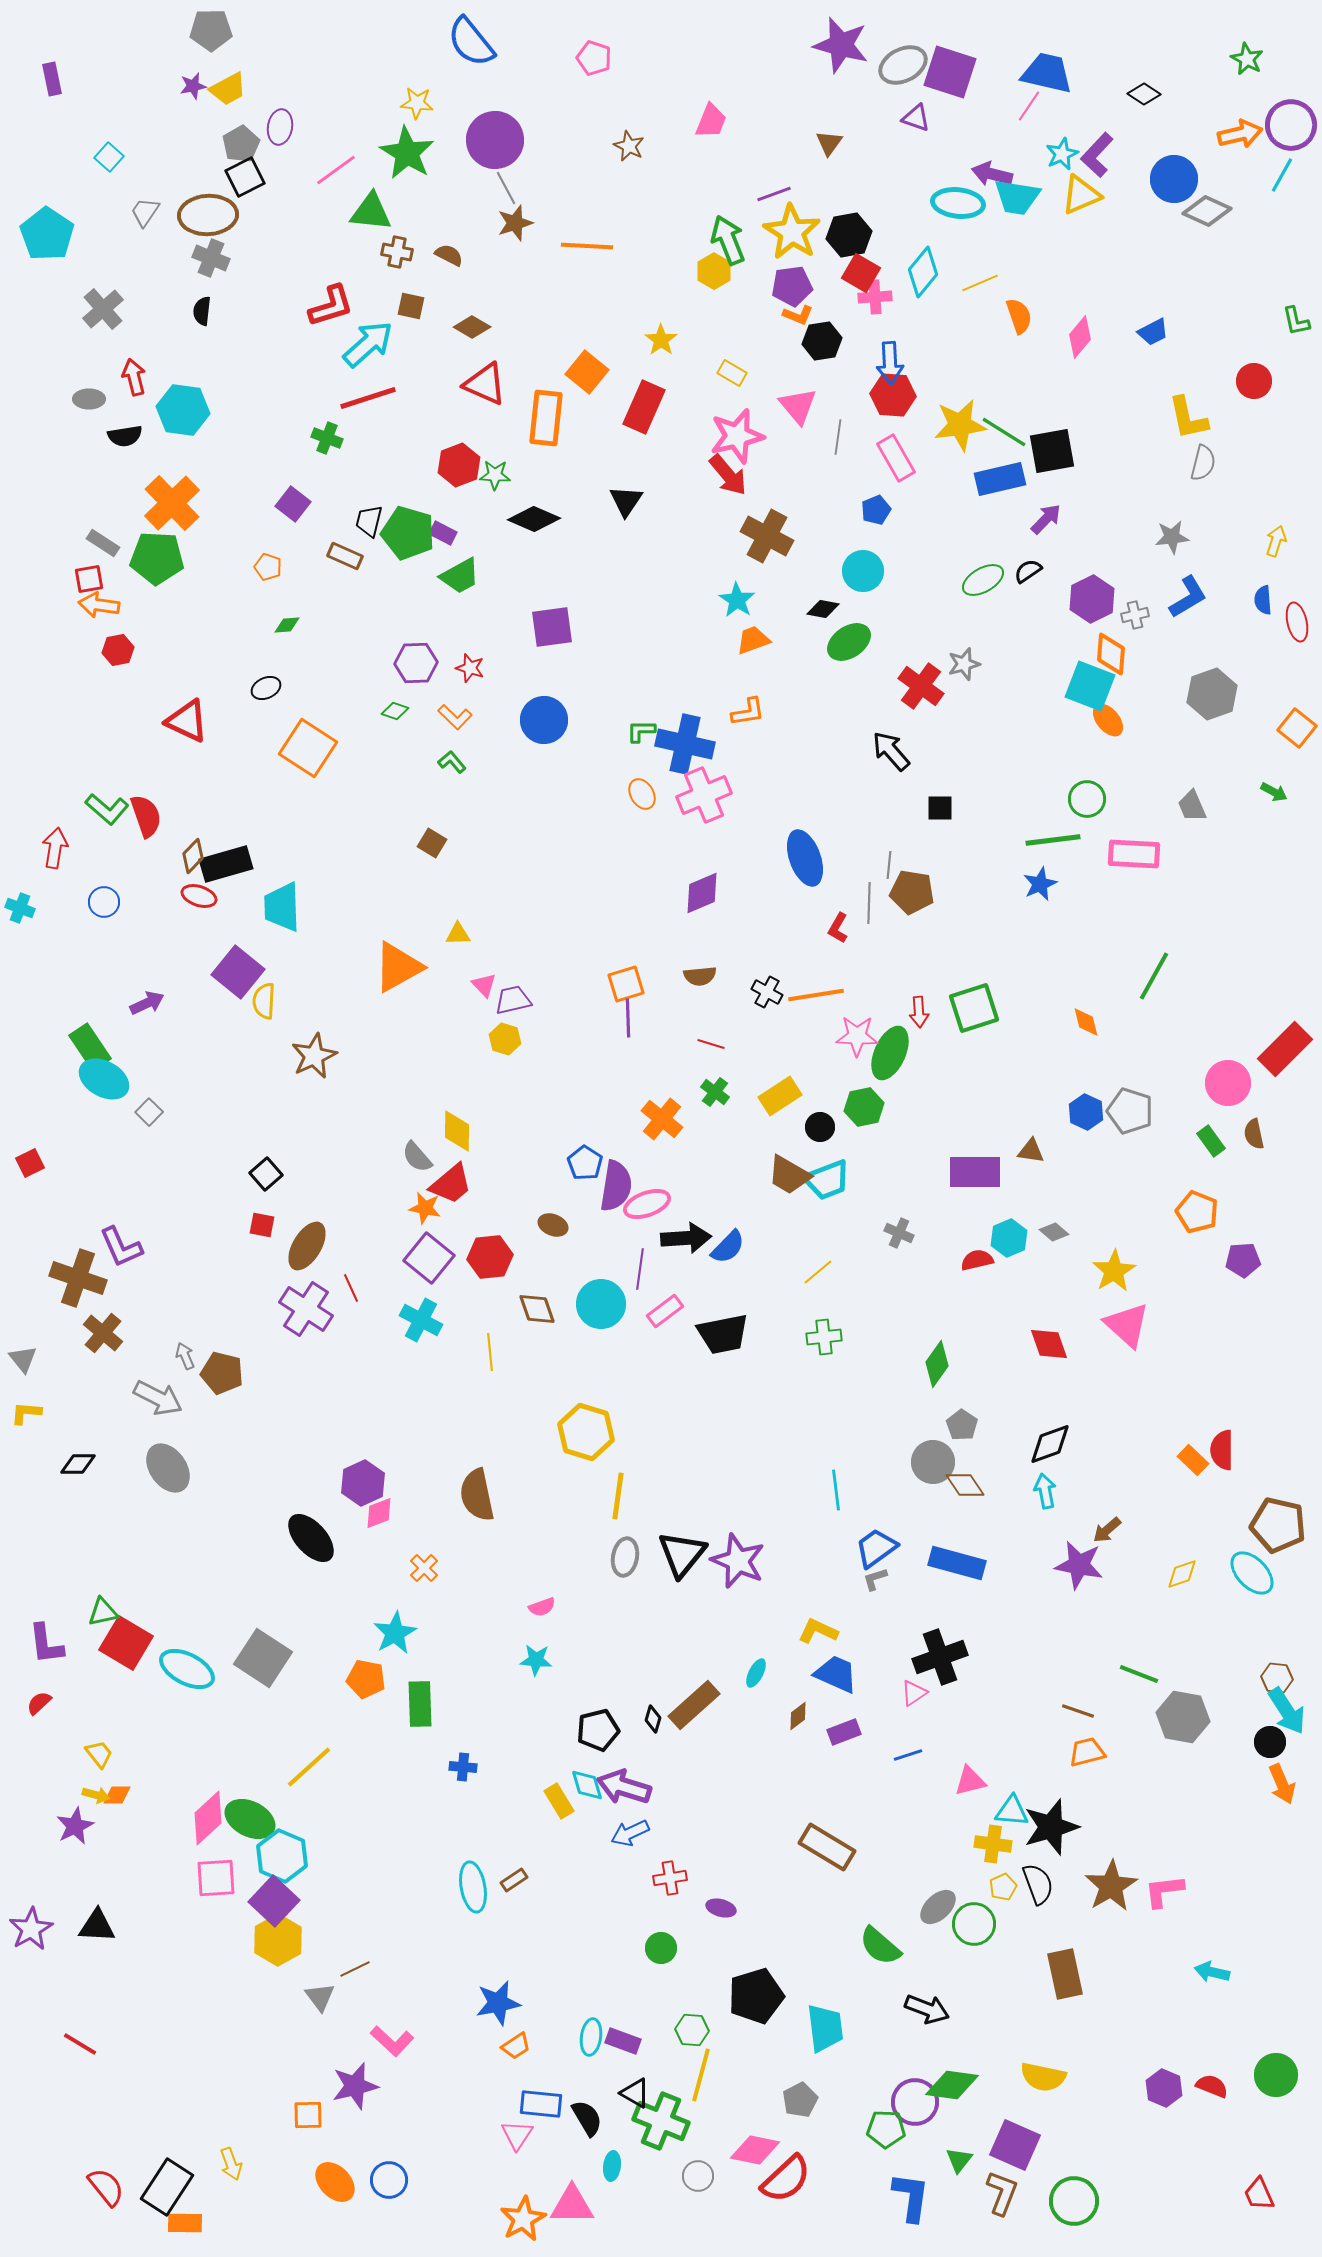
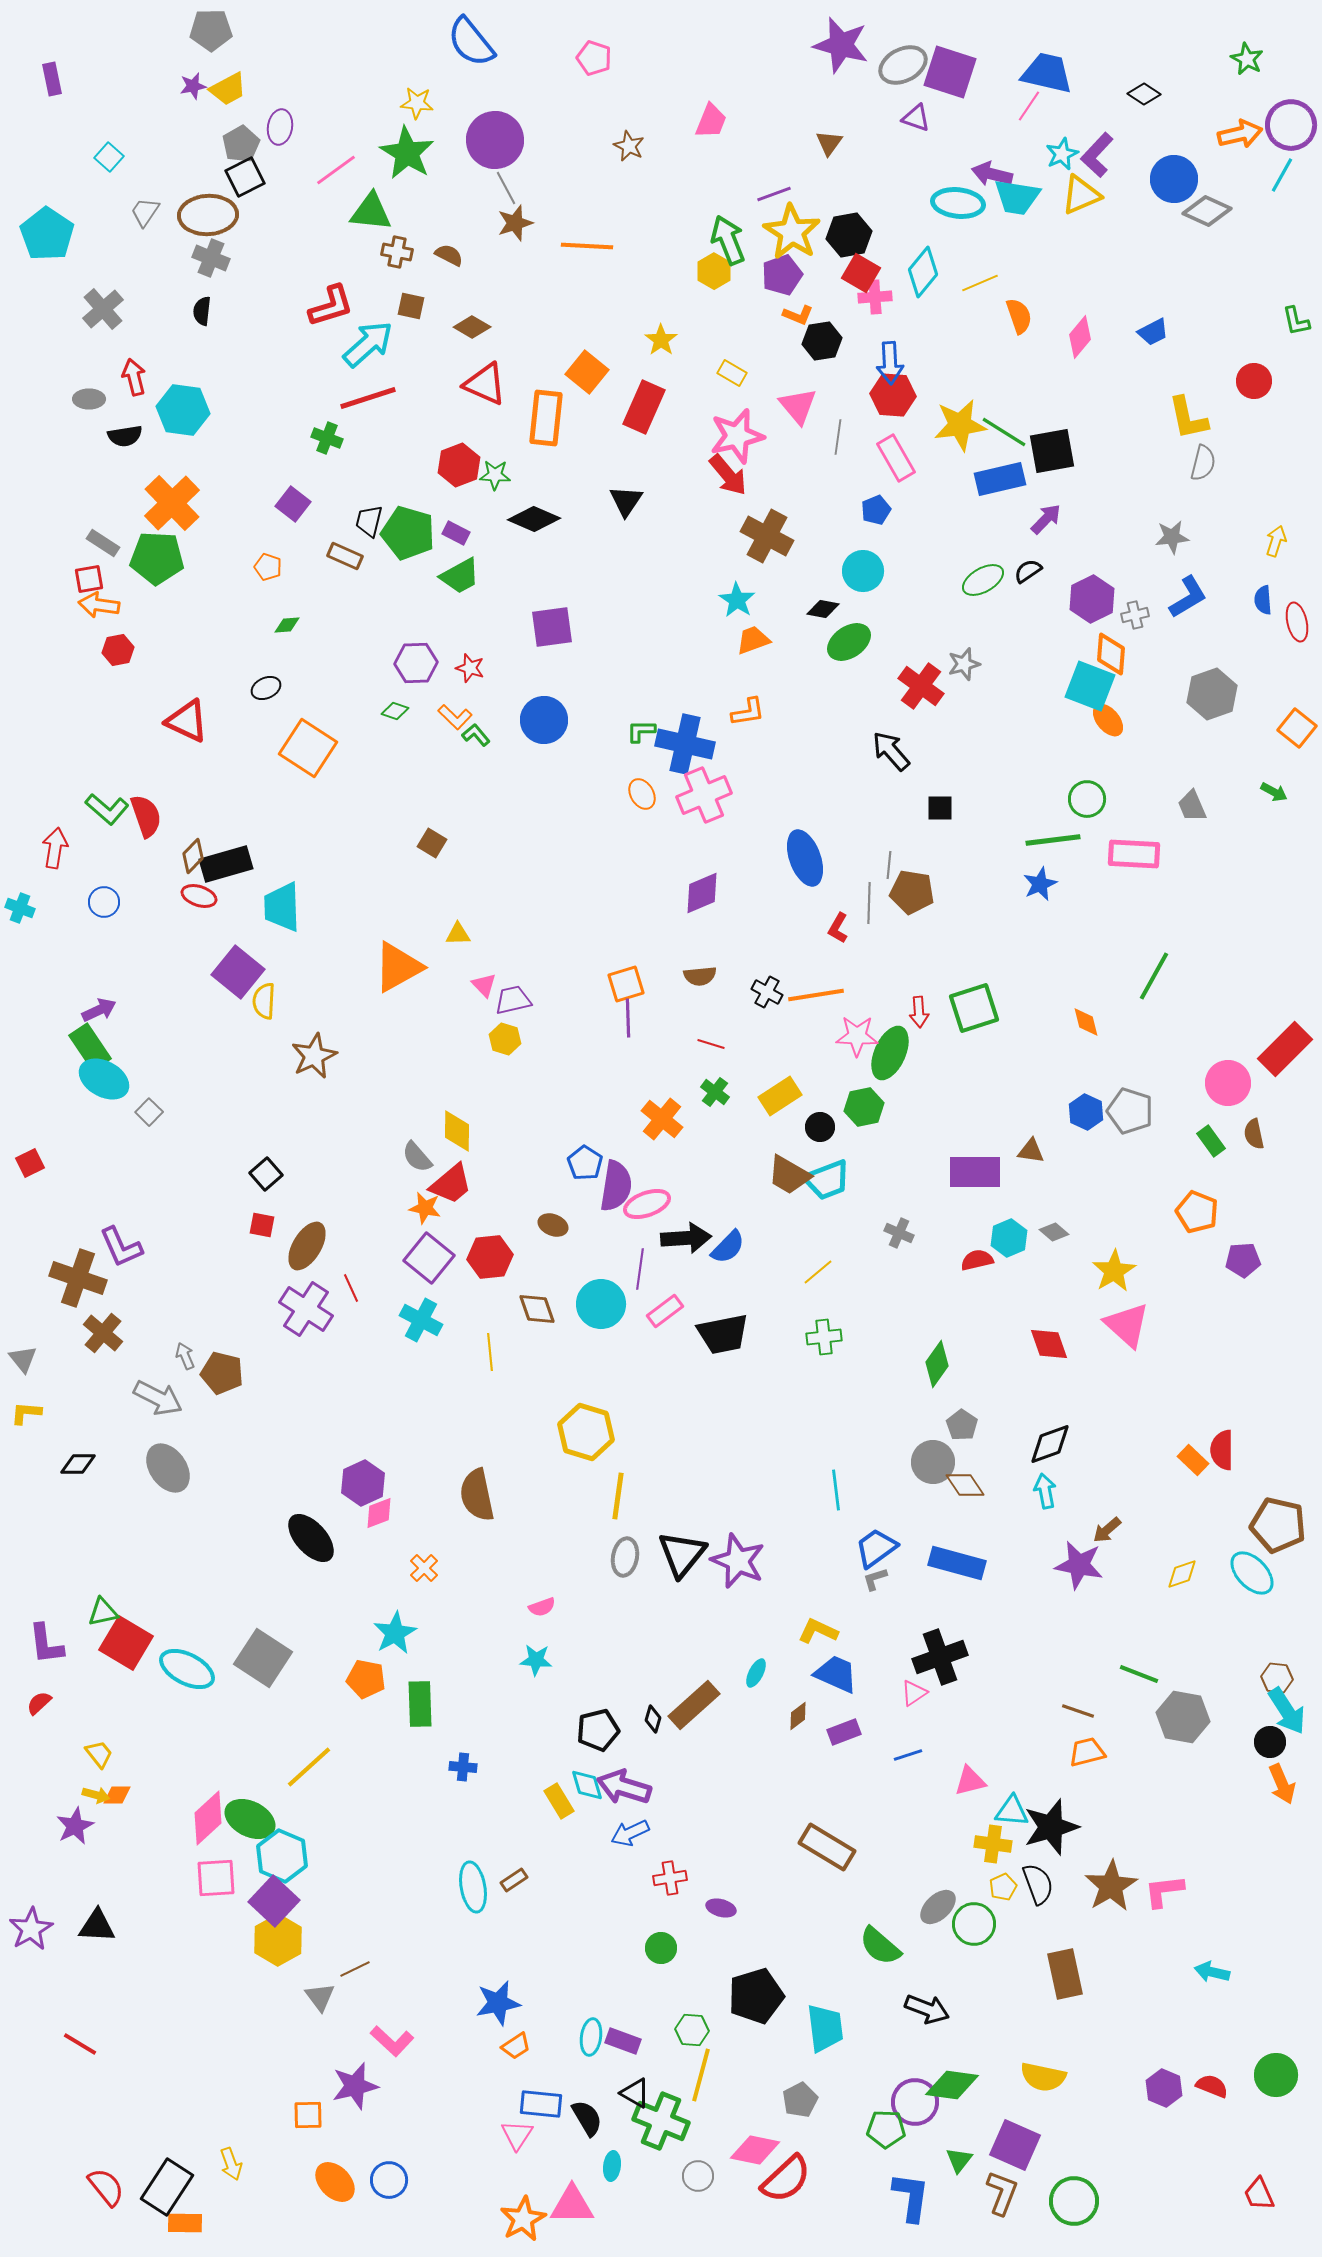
purple pentagon at (792, 286): moved 10 px left, 11 px up; rotated 12 degrees counterclockwise
purple rectangle at (443, 533): moved 13 px right
green L-shape at (452, 762): moved 24 px right, 27 px up
purple arrow at (147, 1003): moved 48 px left, 7 px down
